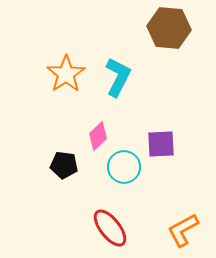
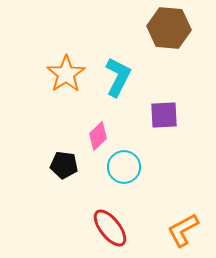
purple square: moved 3 px right, 29 px up
